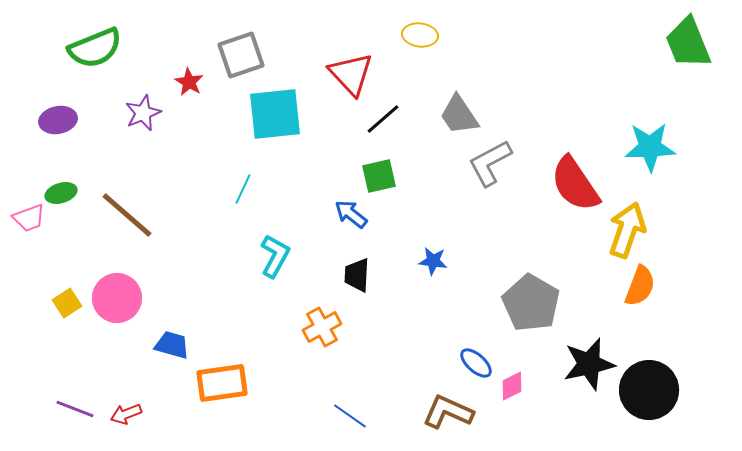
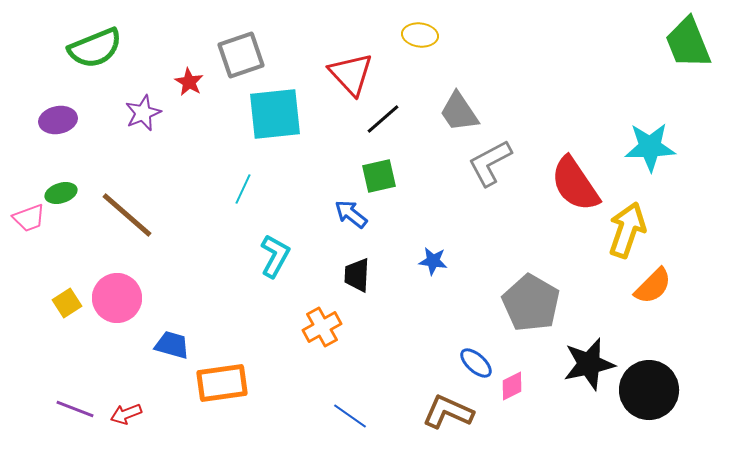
gray trapezoid: moved 3 px up
orange semicircle: moved 13 px right; rotated 24 degrees clockwise
